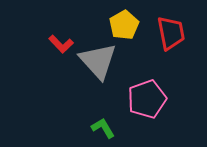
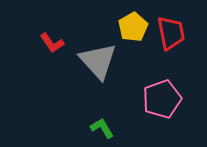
yellow pentagon: moved 9 px right, 2 px down
red L-shape: moved 9 px left, 1 px up; rotated 10 degrees clockwise
pink pentagon: moved 15 px right
green L-shape: moved 1 px left
